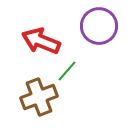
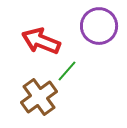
brown cross: rotated 15 degrees counterclockwise
